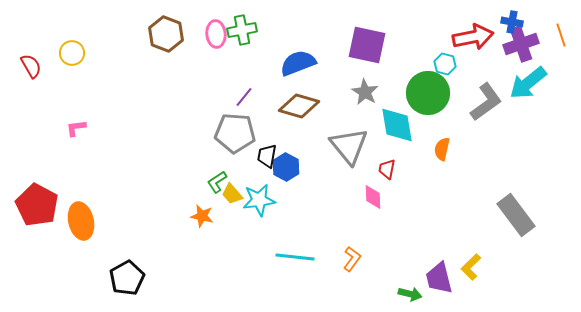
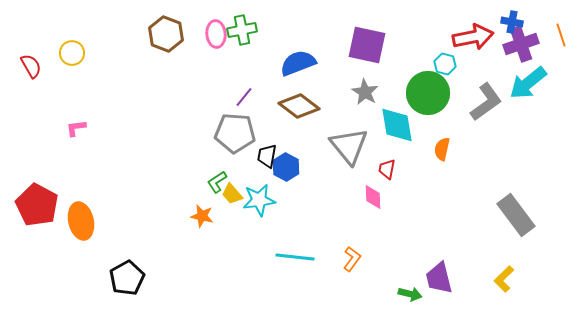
brown diamond: rotated 21 degrees clockwise
yellow L-shape: moved 33 px right, 12 px down
